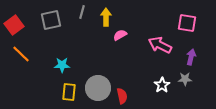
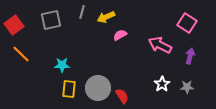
yellow arrow: rotated 114 degrees counterclockwise
pink square: rotated 24 degrees clockwise
purple arrow: moved 1 px left, 1 px up
gray star: moved 2 px right, 8 px down
white star: moved 1 px up
yellow rectangle: moved 3 px up
red semicircle: rotated 21 degrees counterclockwise
